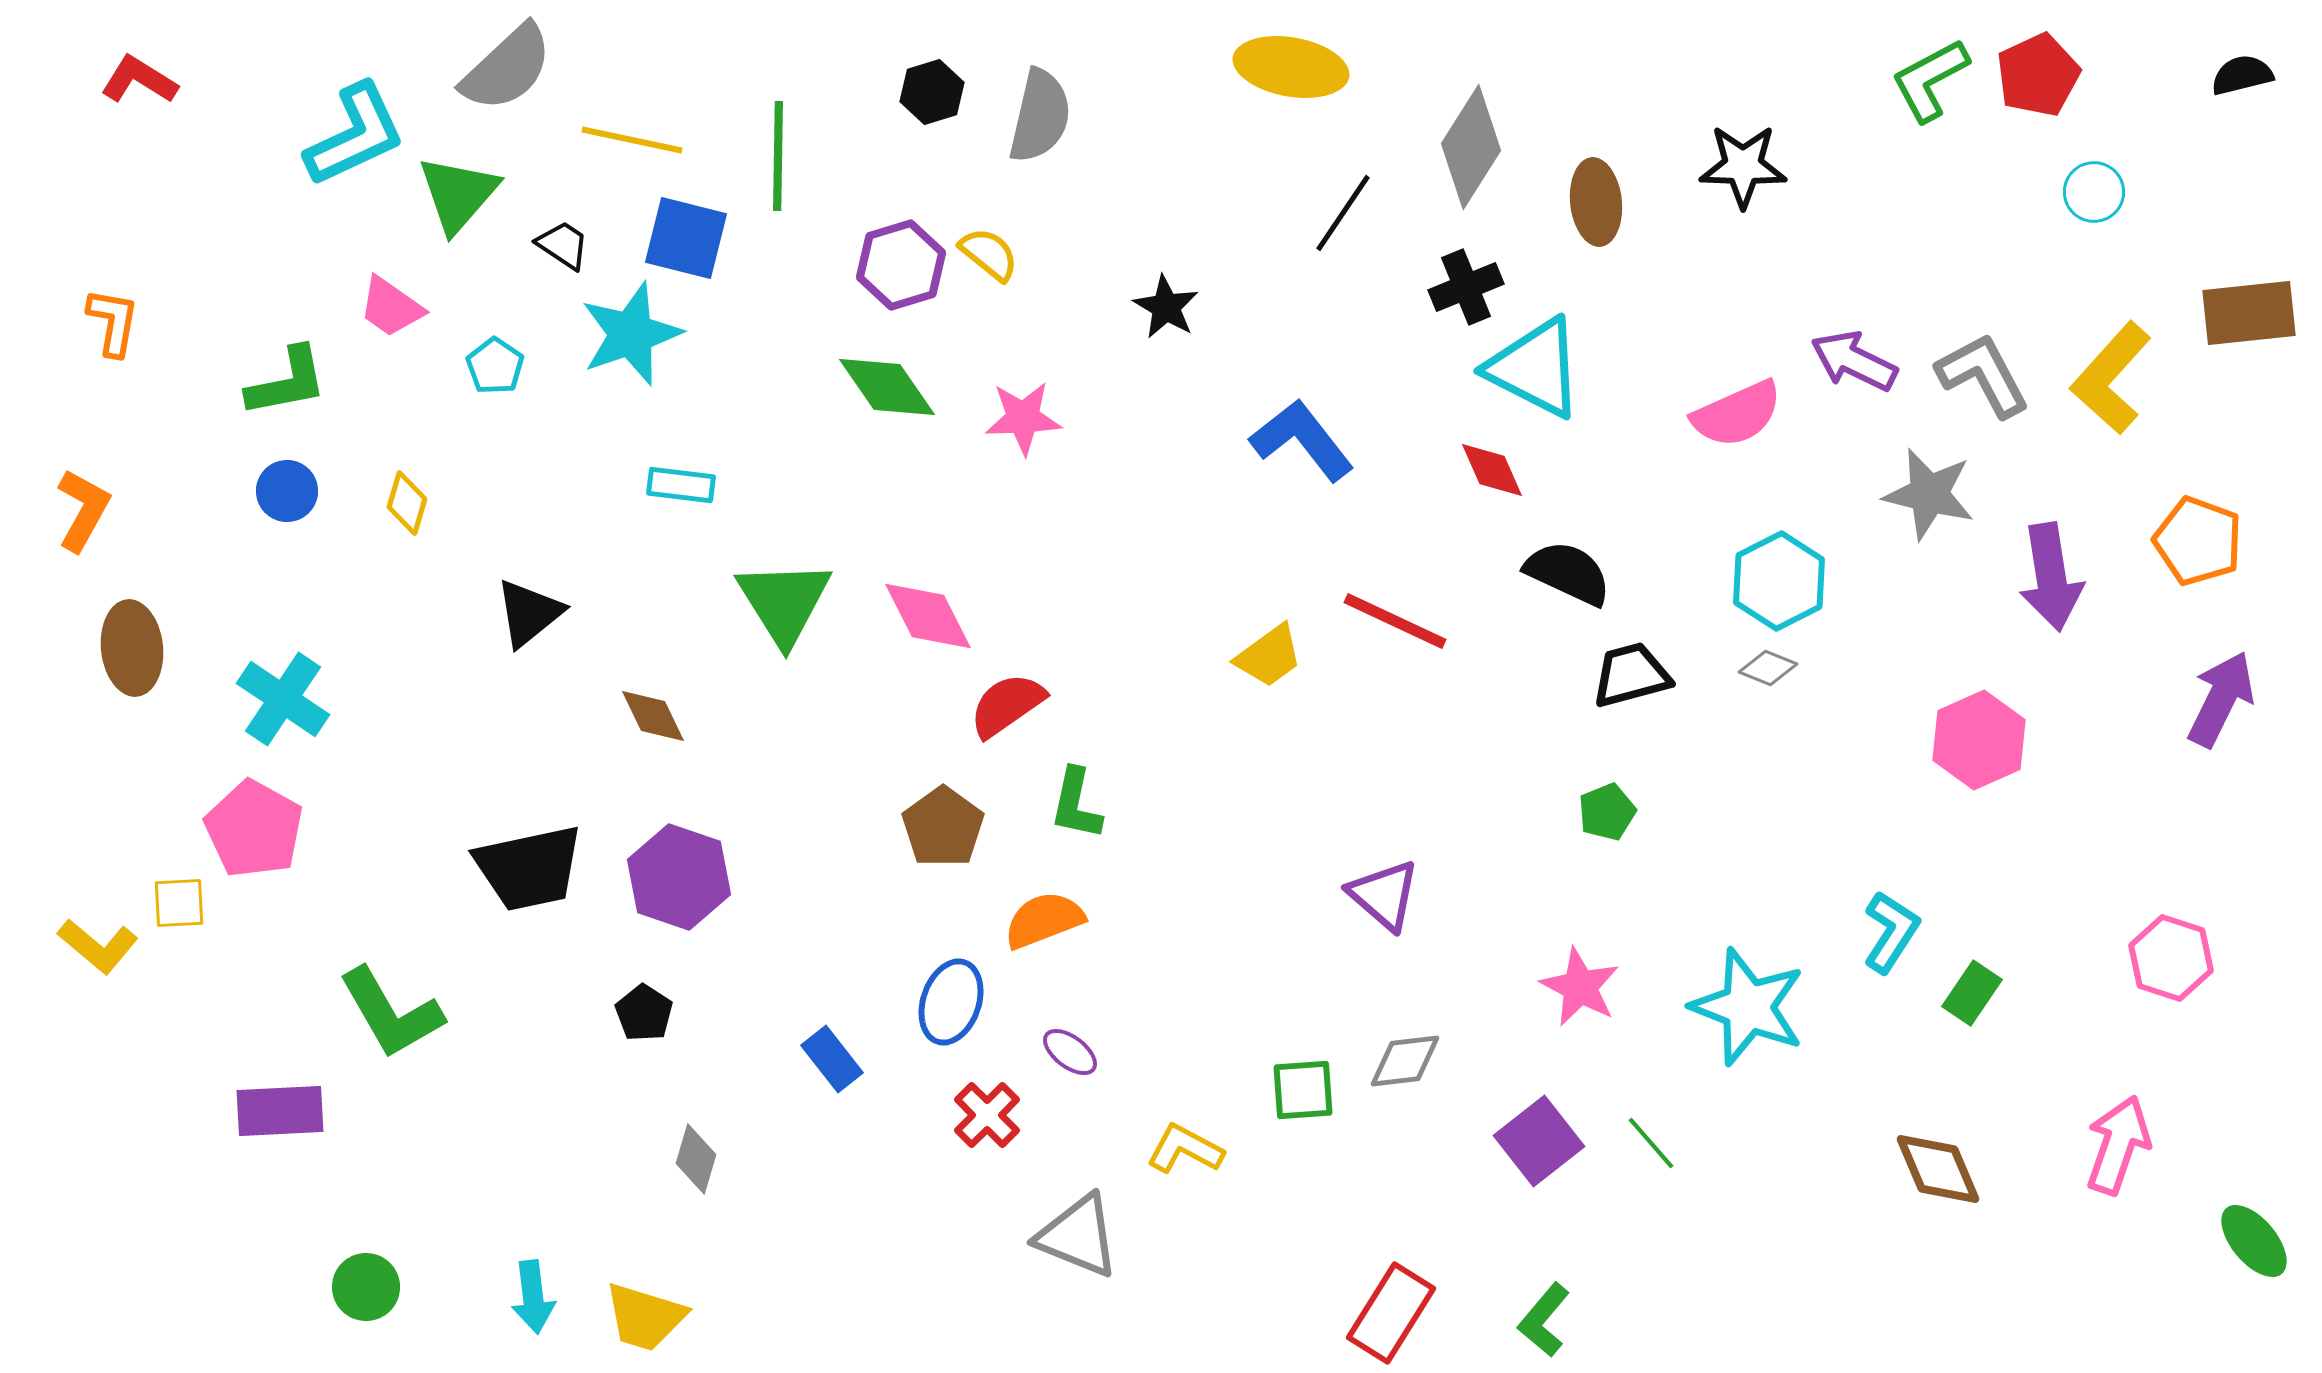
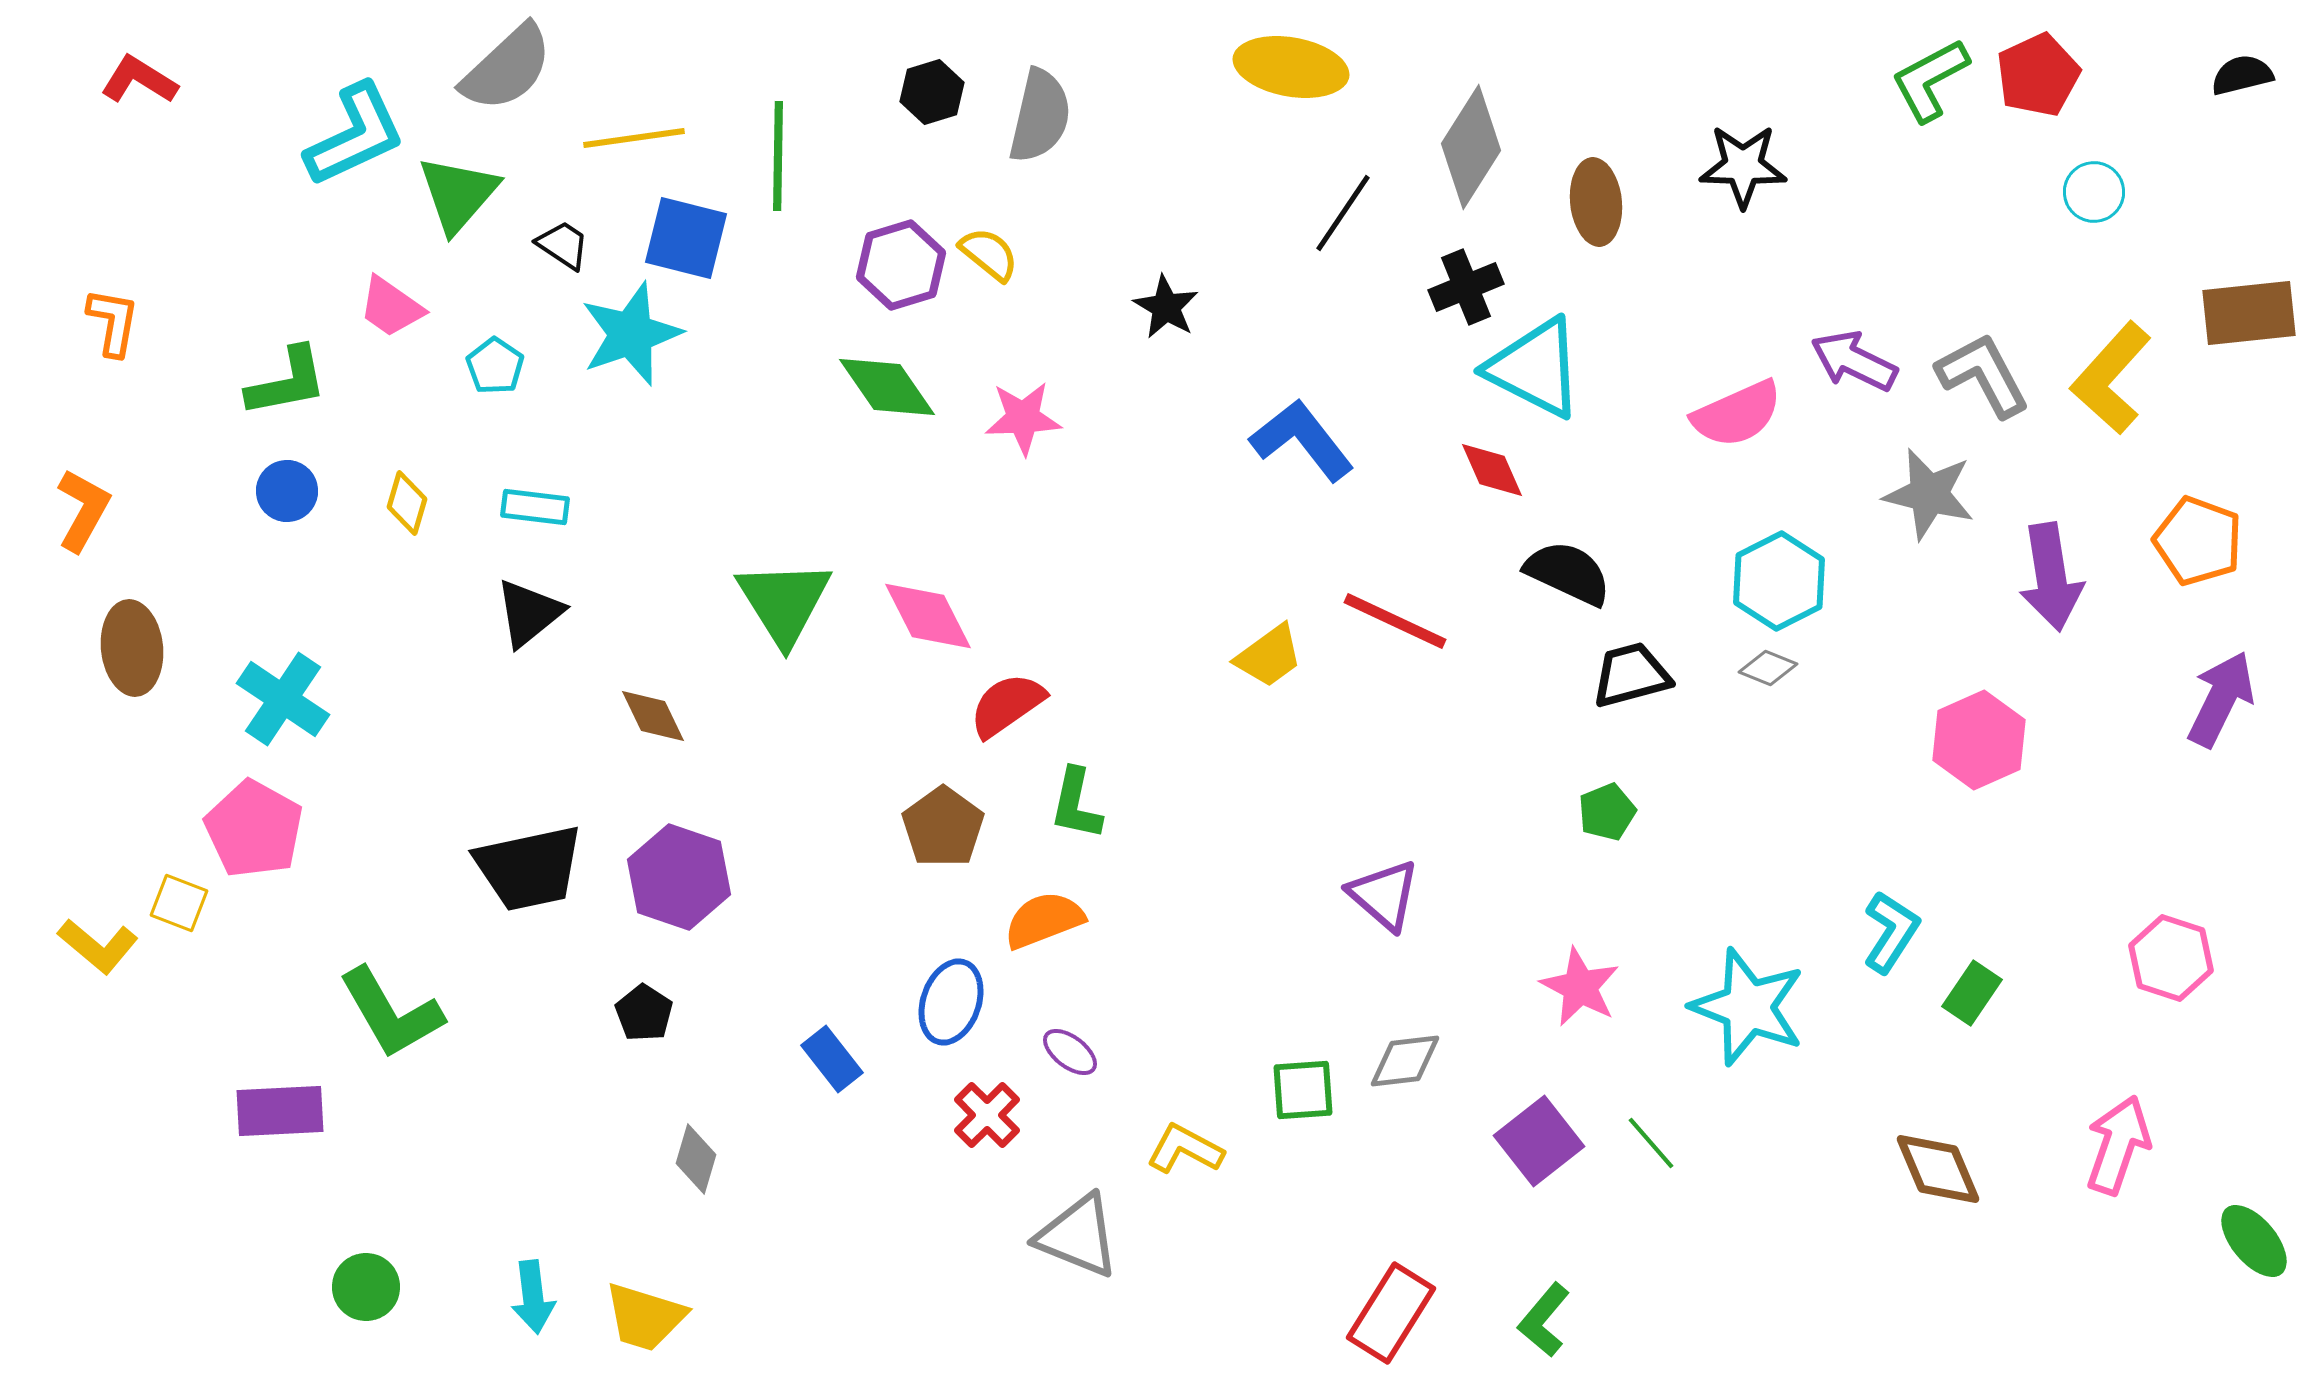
yellow line at (632, 140): moved 2 px right, 2 px up; rotated 20 degrees counterclockwise
cyan rectangle at (681, 485): moved 146 px left, 22 px down
yellow square at (179, 903): rotated 24 degrees clockwise
